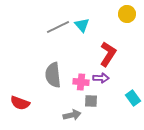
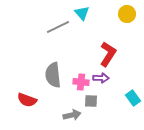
cyan triangle: moved 12 px up
red semicircle: moved 7 px right, 3 px up
